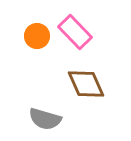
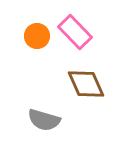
gray semicircle: moved 1 px left, 1 px down
